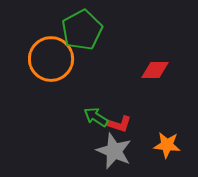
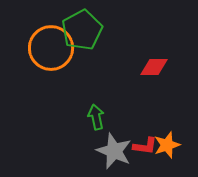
orange circle: moved 11 px up
red diamond: moved 1 px left, 3 px up
green arrow: rotated 45 degrees clockwise
red L-shape: moved 26 px right, 22 px down; rotated 10 degrees counterclockwise
orange star: rotated 24 degrees counterclockwise
